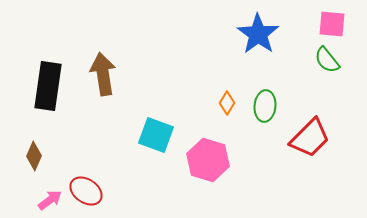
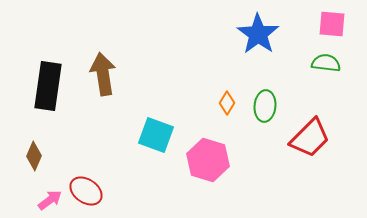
green semicircle: moved 1 px left, 3 px down; rotated 136 degrees clockwise
